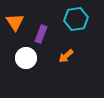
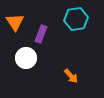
orange arrow: moved 5 px right, 20 px down; rotated 91 degrees counterclockwise
